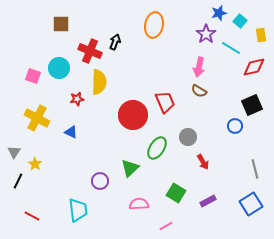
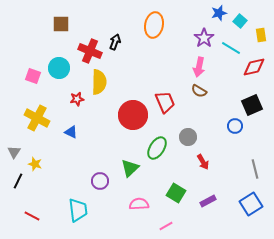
purple star: moved 2 px left, 4 px down
yellow star: rotated 16 degrees counterclockwise
